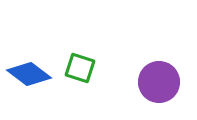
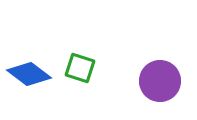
purple circle: moved 1 px right, 1 px up
